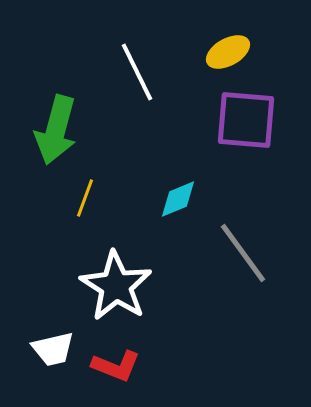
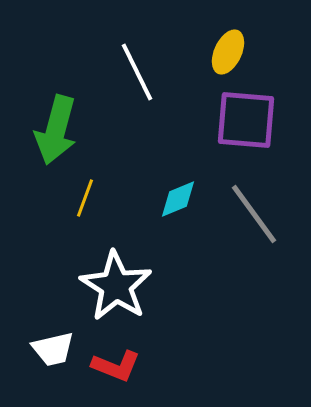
yellow ellipse: rotated 36 degrees counterclockwise
gray line: moved 11 px right, 39 px up
